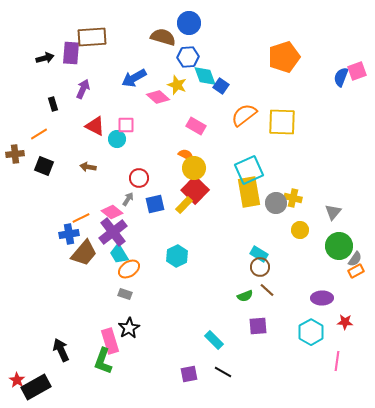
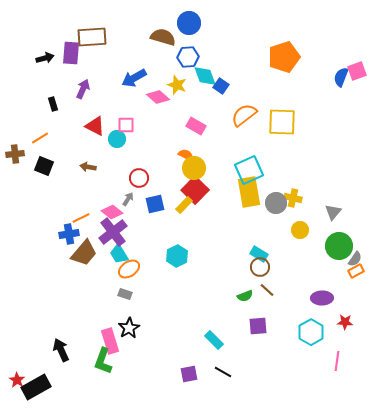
orange line at (39, 134): moved 1 px right, 4 px down
